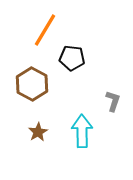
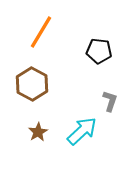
orange line: moved 4 px left, 2 px down
black pentagon: moved 27 px right, 7 px up
gray L-shape: moved 3 px left
cyan arrow: rotated 48 degrees clockwise
